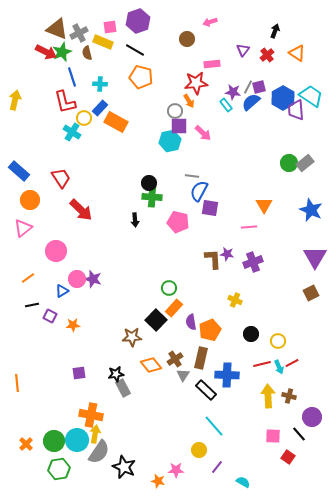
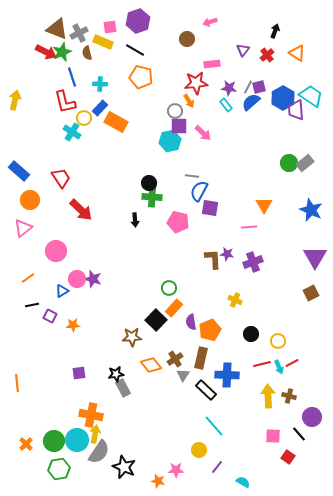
purple star at (233, 92): moved 4 px left, 4 px up
